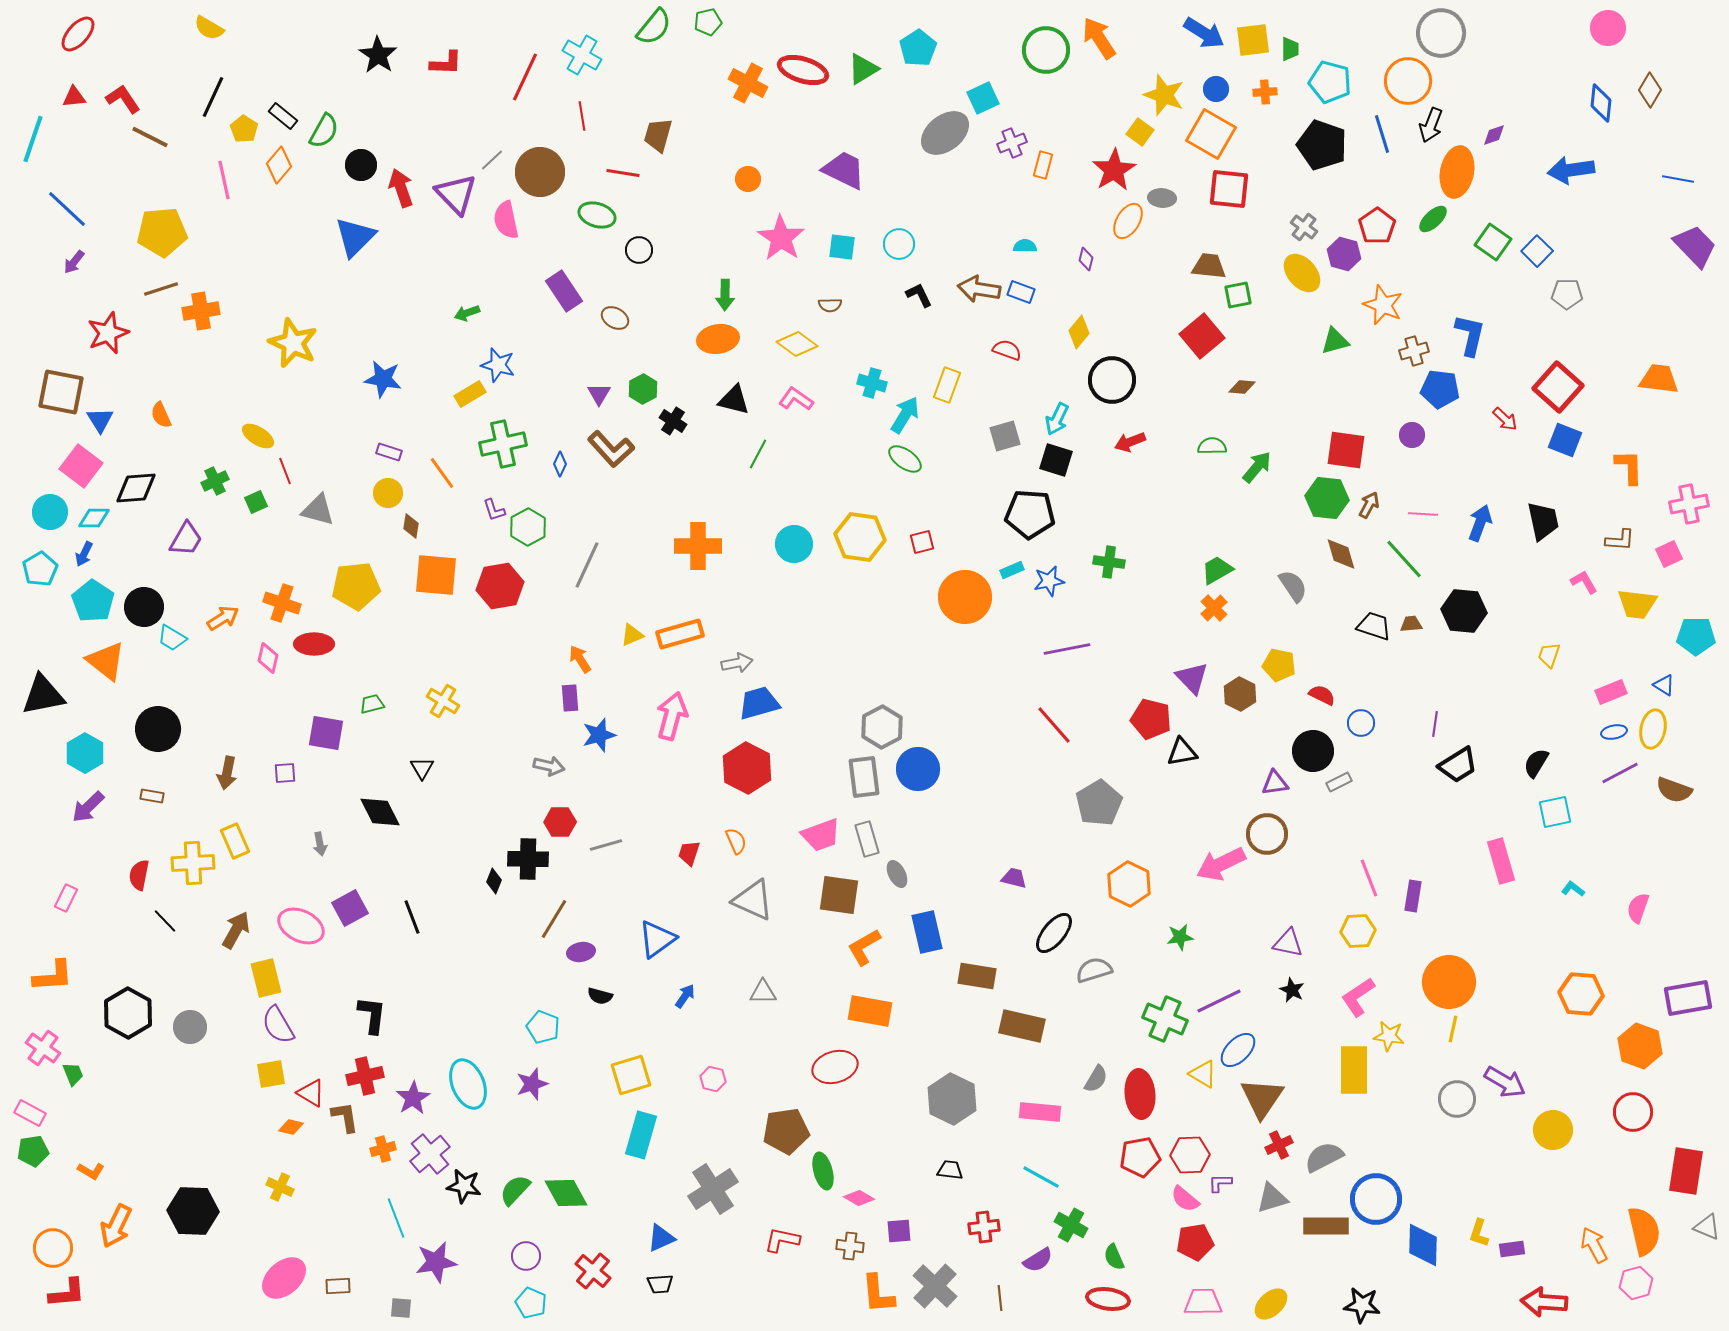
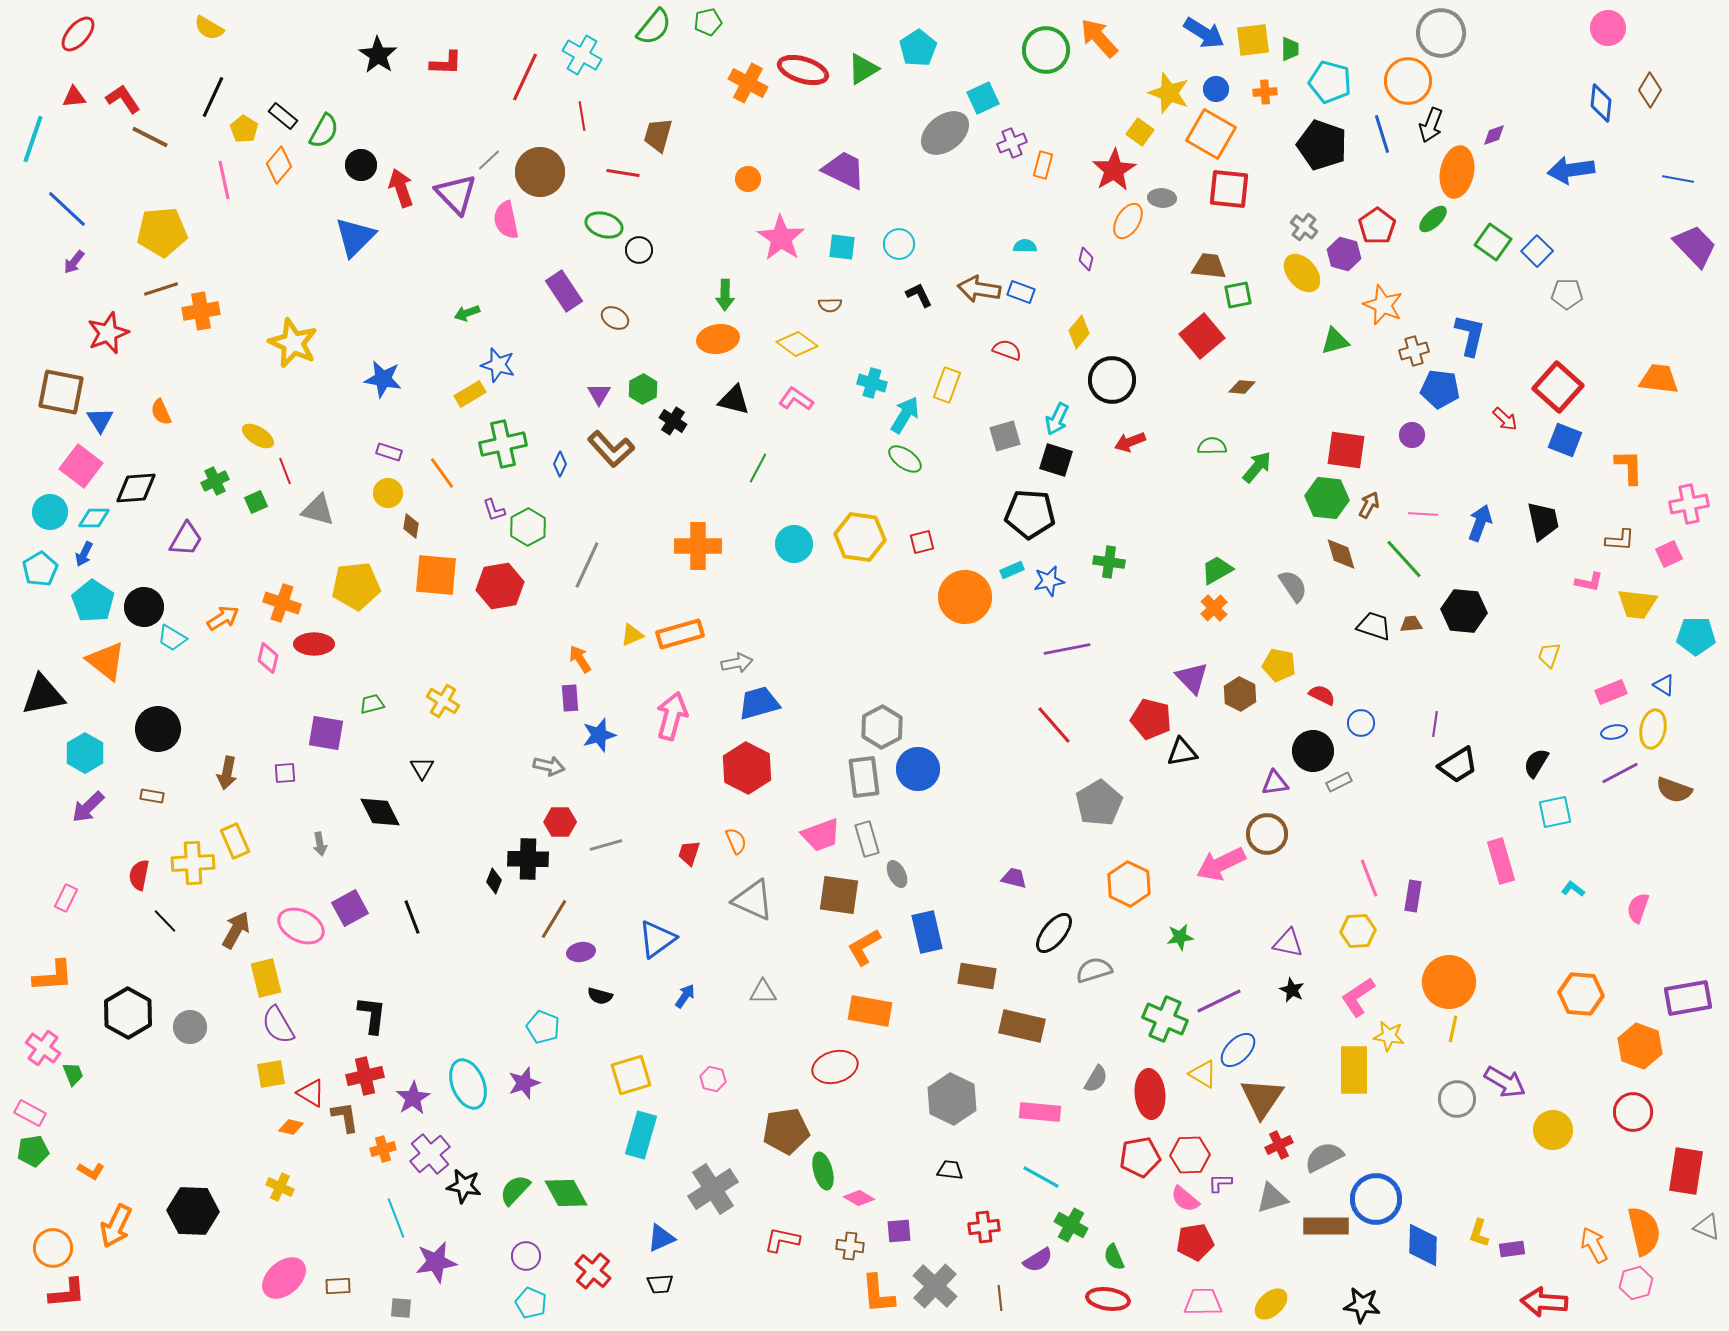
orange arrow at (1099, 38): rotated 9 degrees counterclockwise
yellow star at (1164, 95): moved 5 px right, 2 px up
gray line at (492, 160): moved 3 px left
green ellipse at (597, 215): moved 7 px right, 10 px down
orange semicircle at (161, 415): moved 3 px up
green line at (758, 454): moved 14 px down
pink L-shape at (1584, 582): moved 5 px right; rotated 132 degrees clockwise
purple star at (532, 1084): moved 8 px left, 1 px up
red ellipse at (1140, 1094): moved 10 px right
